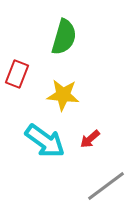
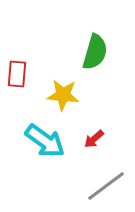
green semicircle: moved 31 px right, 15 px down
red rectangle: rotated 16 degrees counterclockwise
red arrow: moved 4 px right
